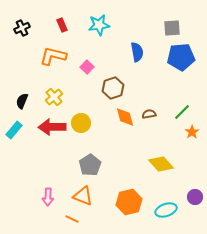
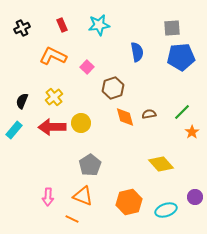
orange L-shape: rotated 12 degrees clockwise
